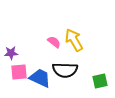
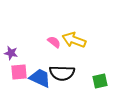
yellow arrow: rotated 40 degrees counterclockwise
purple star: rotated 16 degrees clockwise
black semicircle: moved 3 px left, 3 px down
